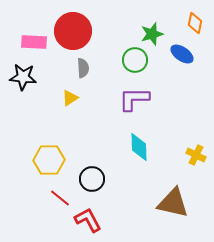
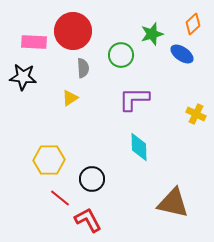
orange diamond: moved 2 px left, 1 px down; rotated 35 degrees clockwise
green circle: moved 14 px left, 5 px up
yellow cross: moved 41 px up
